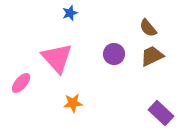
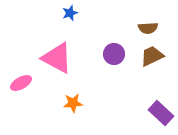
brown semicircle: rotated 54 degrees counterclockwise
pink triangle: rotated 20 degrees counterclockwise
pink ellipse: rotated 20 degrees clockwise
